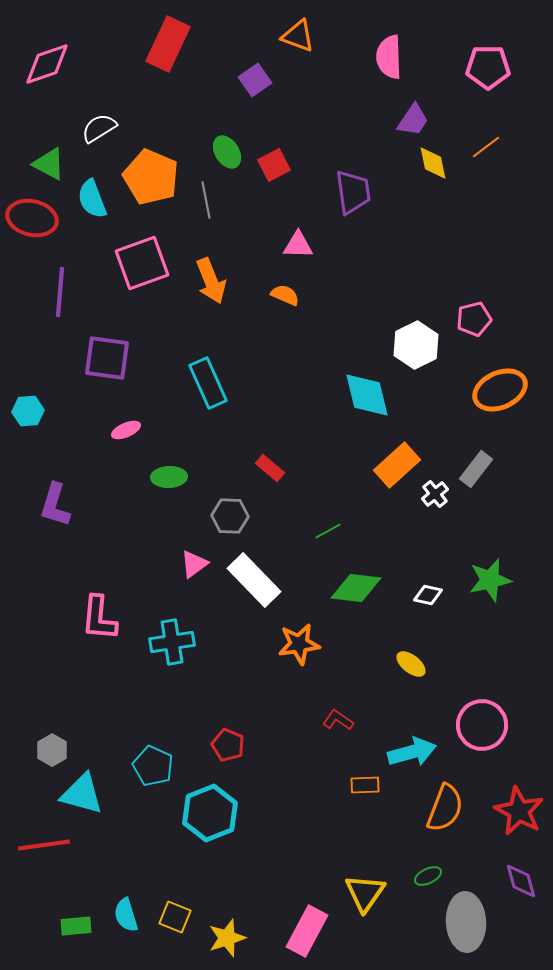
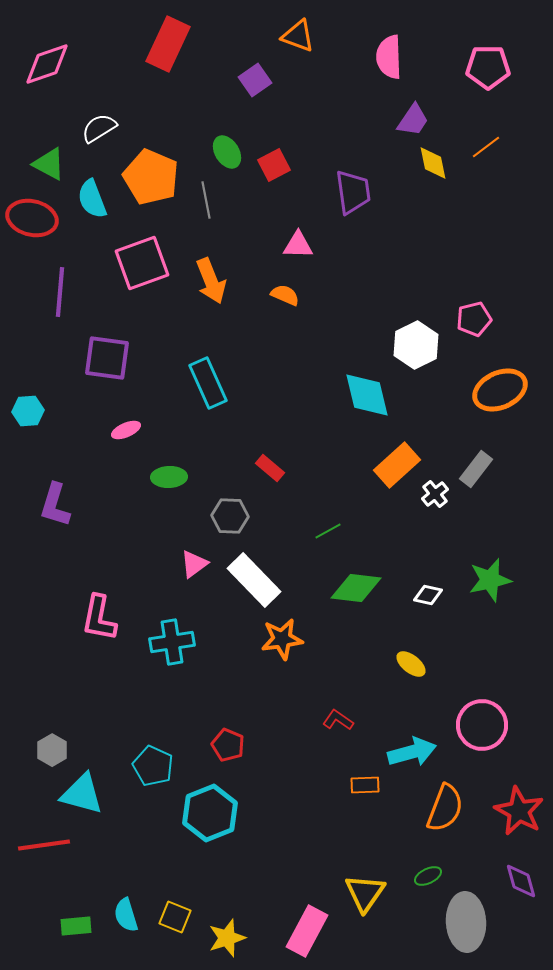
pink L-shape at (99, 618): rotated 6 degrees clockwise
orange star at (299, 644): moved 17 px left, 5 px up
